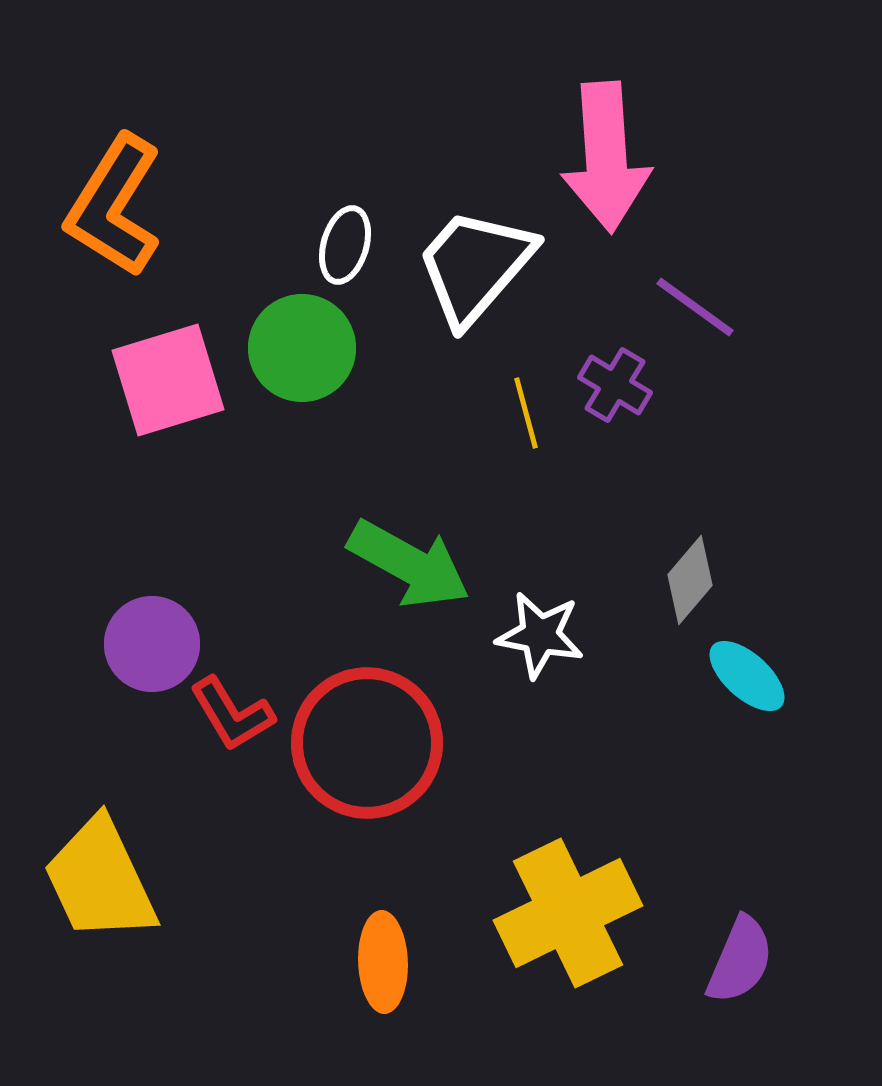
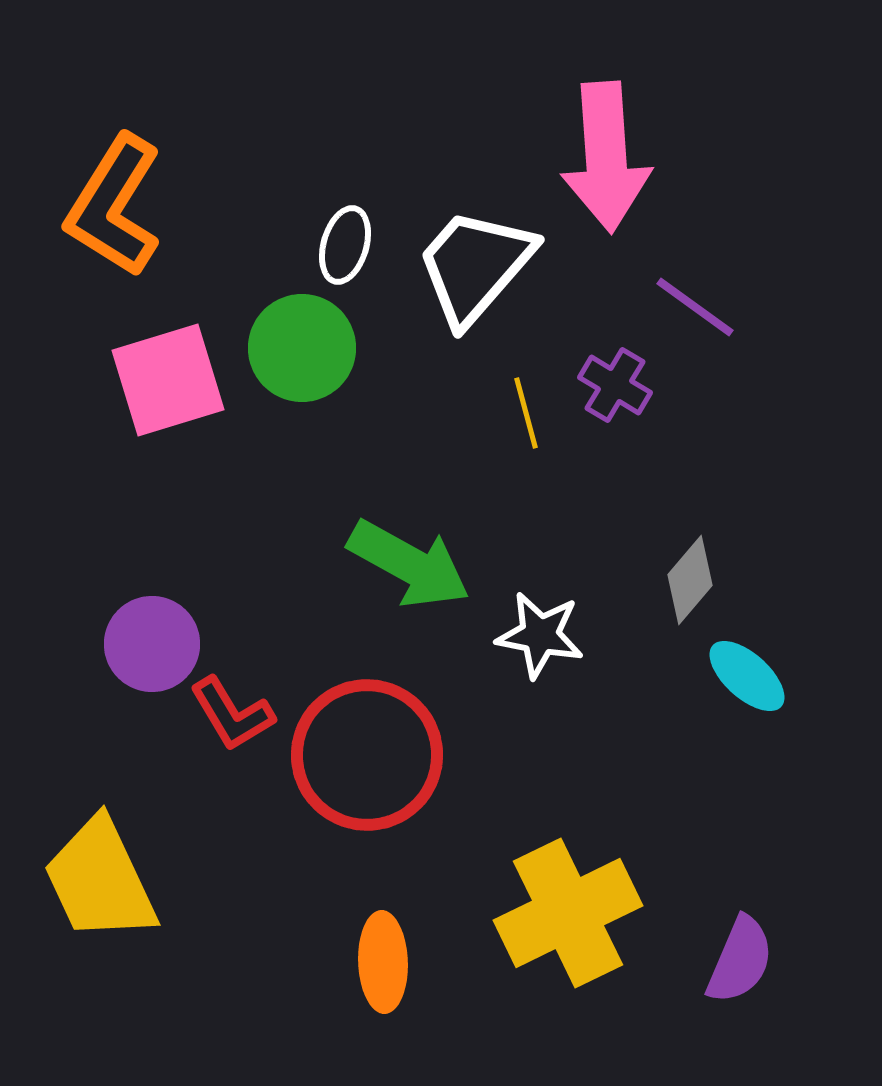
red circle: moved 12 px down
